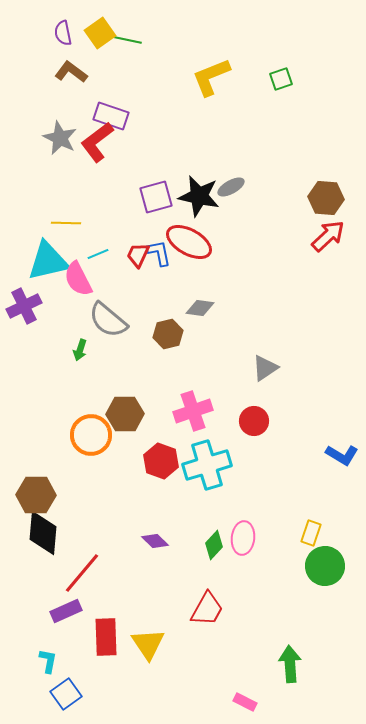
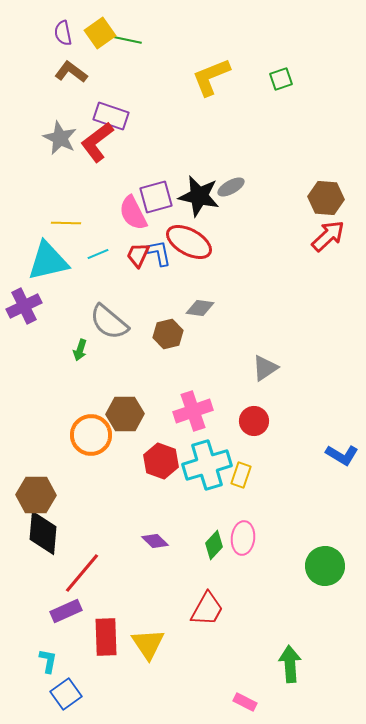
pink semicircle at (78, 279): moved 55 px right, 66 px up
gray semicircle at (108, 320): moved 1 px right, 2 px down
yellow rectangle at (311, 533): moved 70 px left, 58 px up
